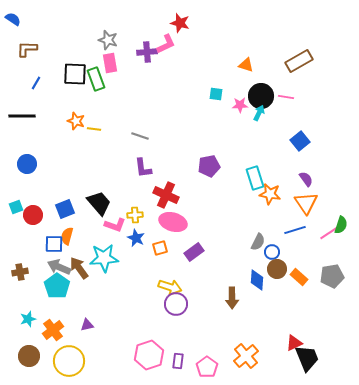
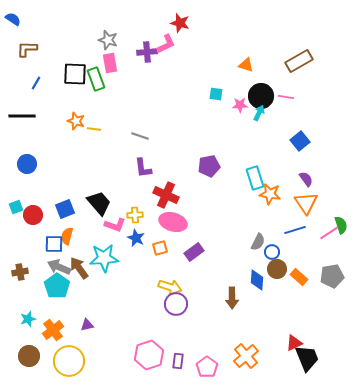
green semicircle at (341, 225): rotated 36 degrees counterclockwise
